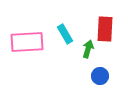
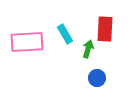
blue circle: moved 3 px left, 2 px down
